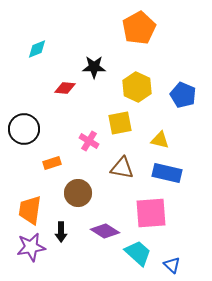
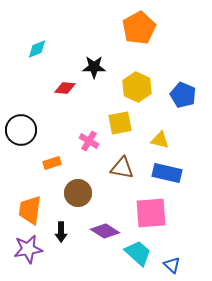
black circle: moved 3 px left, 1 px down
purple star: moved 3 px left, 2 px down
